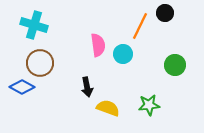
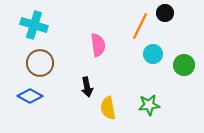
cyan circle: moved 30 px right
green circle: moved 9 px right
blue diamond: moved 8 px right, 9 px down
yellow semicircle: rotated 120 degrees counterclockwise
